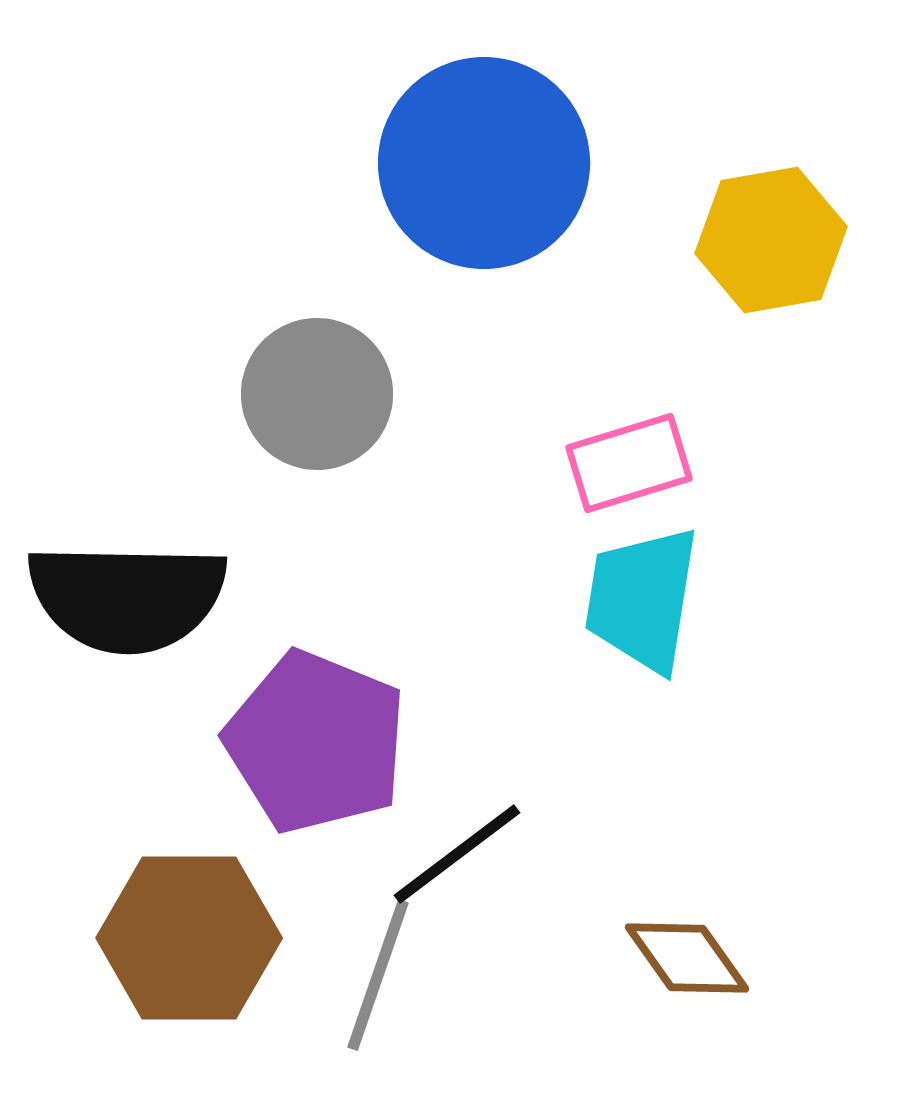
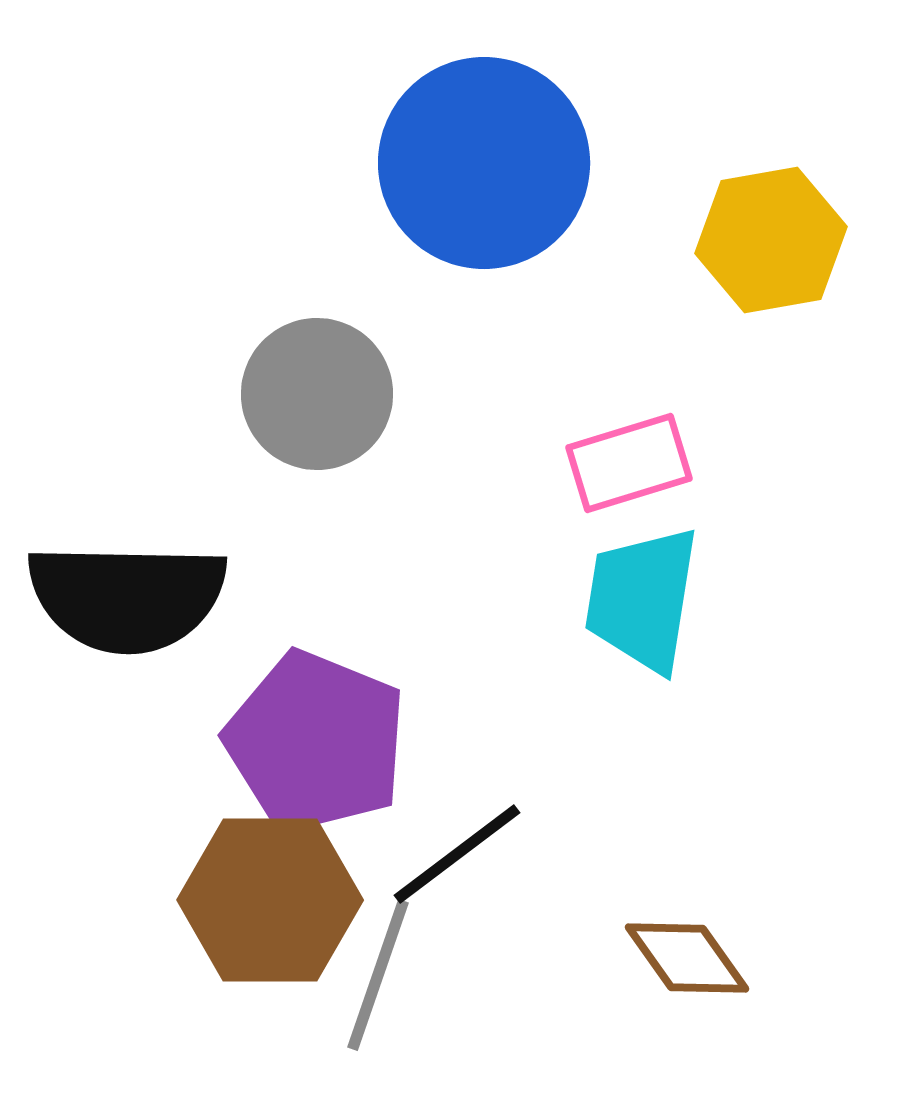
brown hexagon: moved 81 px right, 38 px up
